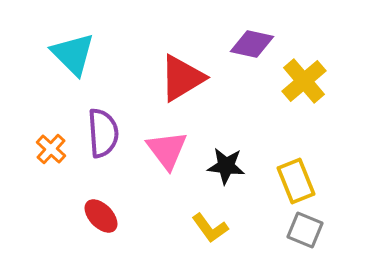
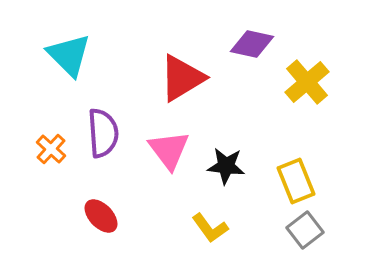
cyan triangle: moved 4 px left, 1 px down
yellow cross: moved 3 px right, 1 px down
pink triangle: moved 2 px right
gray square: rotated 30 degrees clockwise
